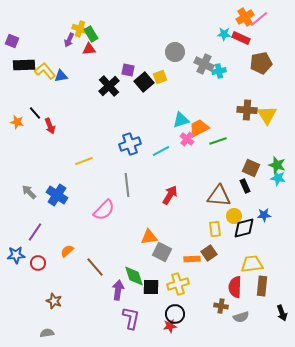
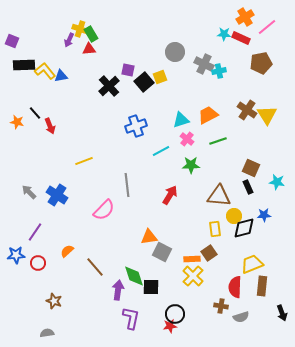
pink line at (259, 19): moved 8 px right, 8 px down
brown cross at (247, 110): rotated 30 degrees clockwise
orange trapezoid at (199, 128): moved 9 px right, 13 px up
blue cross at (130, 144): moved 6 px right, 18 px up
green star at (277, 165): moved 86 px left; rotated 18 degrees counterclockwise
cyan star at (278, 178): moved 1 px left, 4 px down
black rectangle at (245, 186): moved 3 px right, 1 px down
yellow trapezoid at (252, 264): rotated 15 degrees counterclockwise
yellow cross at (178, 284): moved 15 px right, 8 px up; rotated 30 degrees counterclockwise
